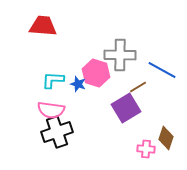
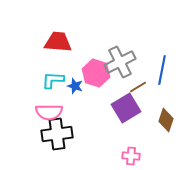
red trapezoid: moved 15 px right, 16 px down
gray cross: moved 7 px down; rotated 28 degrees counterclockwise
blue line: rotated 72 degrees clockwise
blue star: moved 3 px left, 2 px down
pink semicircle: moved 2 px left, 2 px down; rotated 8 degrees counterclockwise
black cross: moved 2 px down; rotated 12 degrees clockwise
brown diamond: moved 18 px up
pink cross: moved 15 px left, 7 px down
